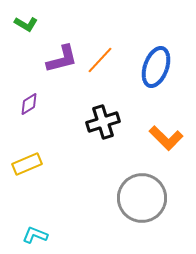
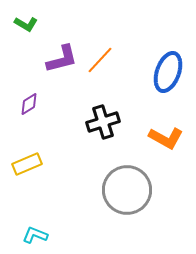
blue ellipse: moved 12 px right, 5 px down
orange L-shape: rotated 16 degrees counterclockwise
gray circle: moved 15 px left, 8 px up
